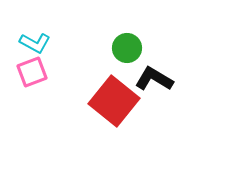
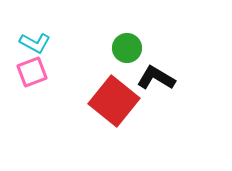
black L-shape: moved 2 px right, 1 px up
